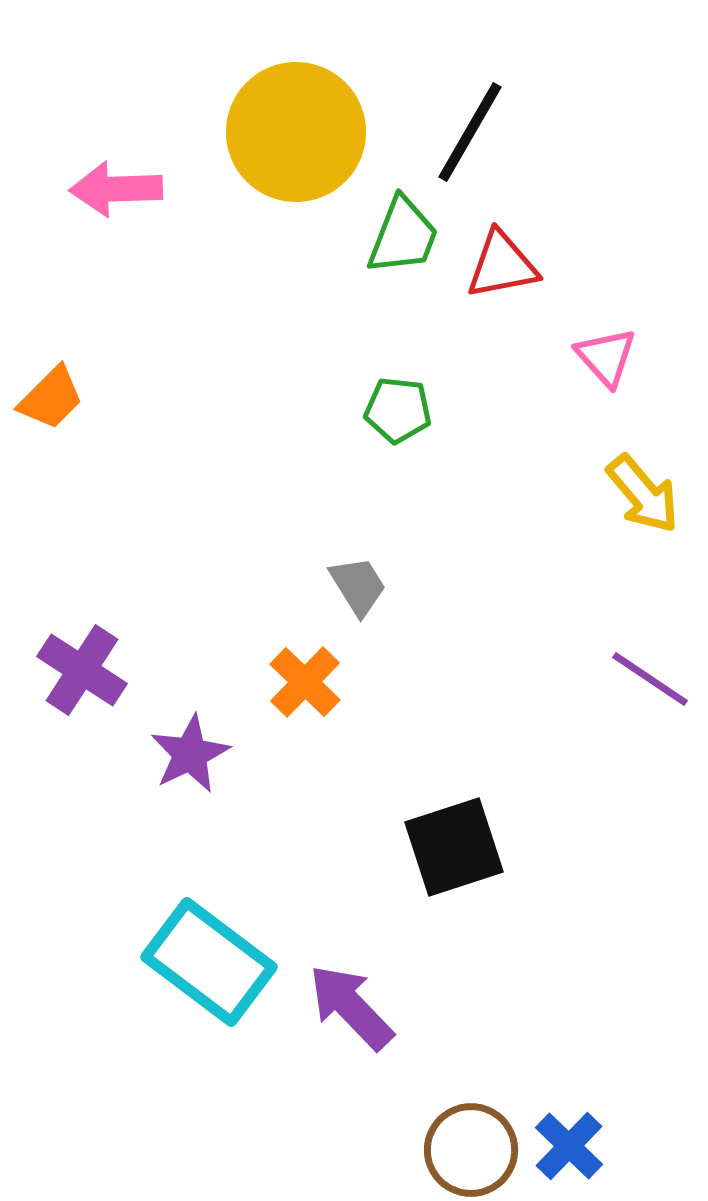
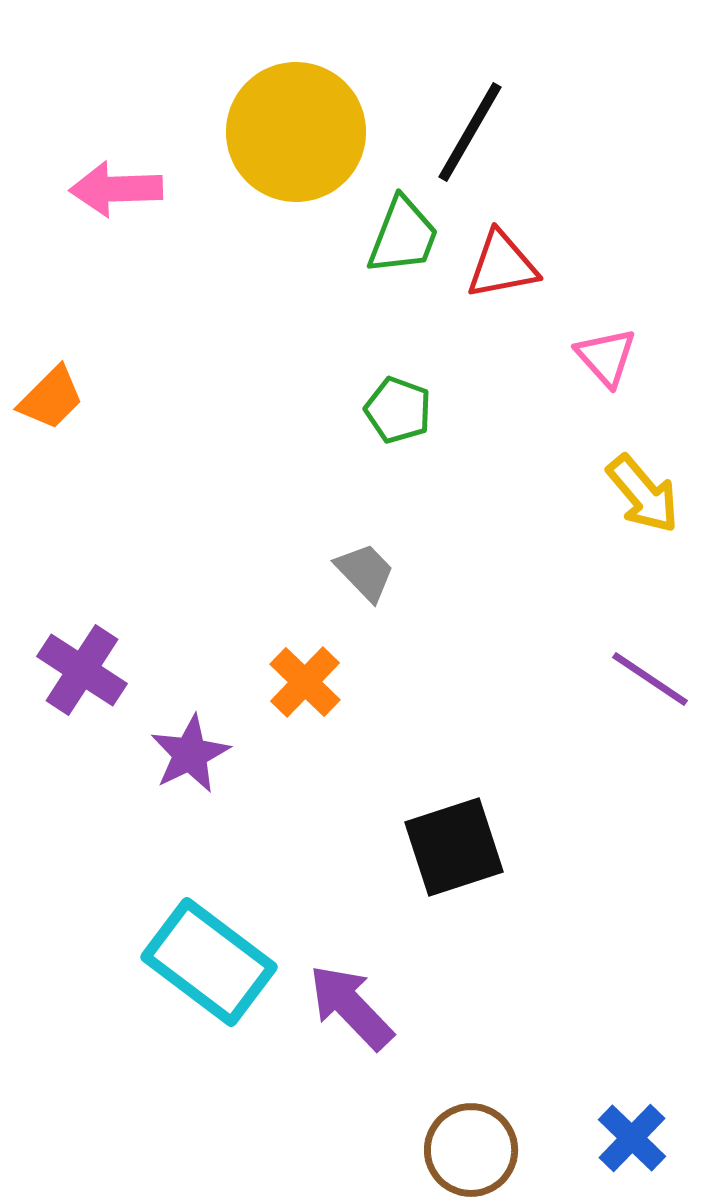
green pentagon: rotated 14 degrees clockwise
gray trapezoid: moved 7 px right, 14 px up; rotated 12 degrees counterclockwise
blue cross: moved 63 px right, 8 px up
